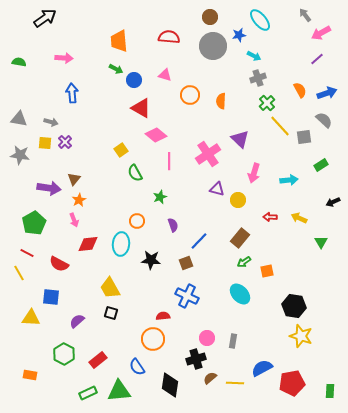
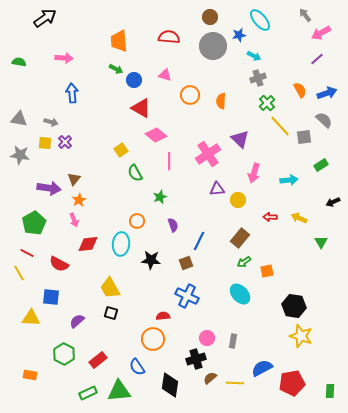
purple triangle at (217, 189): rotated 21 degrees counterclockwise
blue line at (199, 241): rotated 18 degrees counterclockwise
